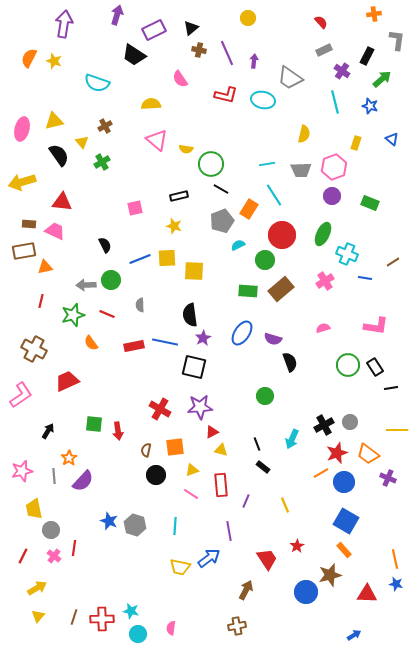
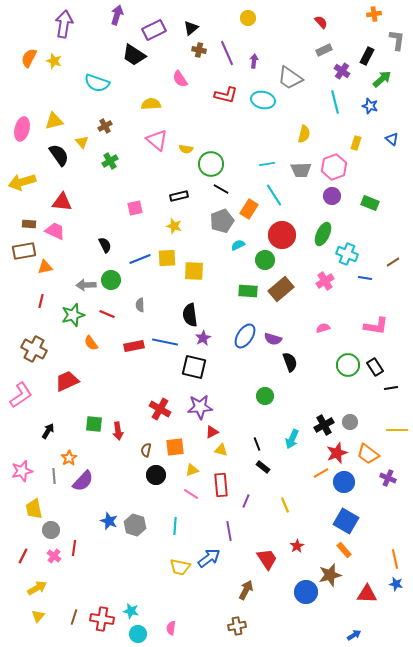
green cross at (102, 162): moved 8 px right, 1 px up
blue ellipse at (242, 333): moved 3 px right, 3 px down
red cross at (102, 619): rotated 10 degrees clockwise
